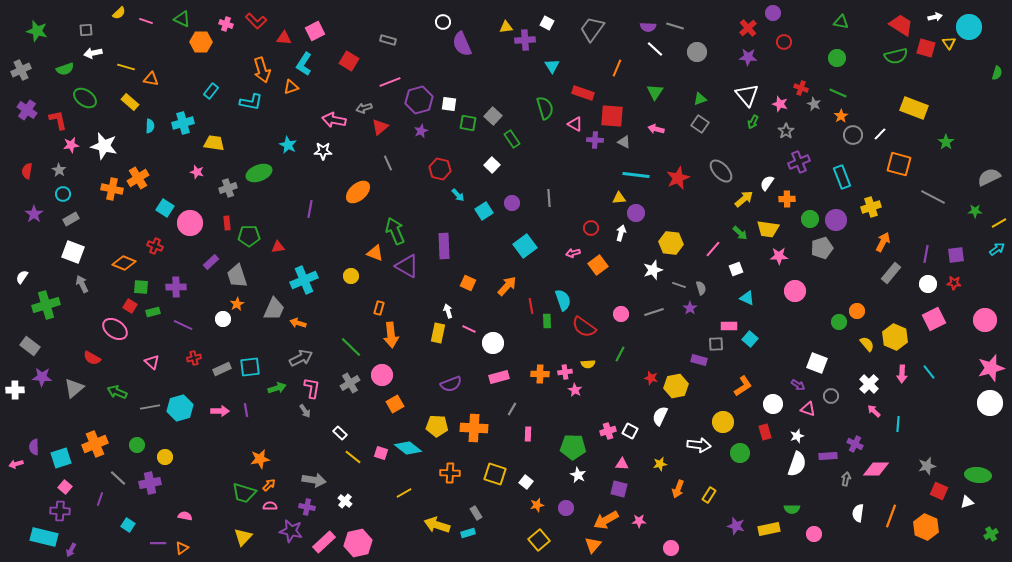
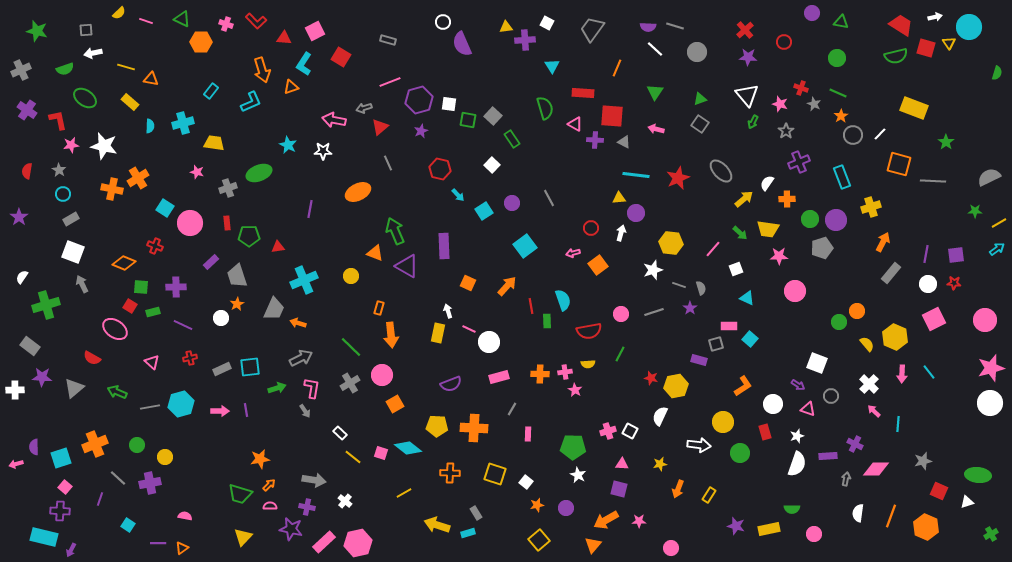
purple circle at (773, 13): moved 39 px right
red cross at (748, 28): moved 3 px left, 2 px down
red square at (349, 61): moved 8 px left, 4 px up
red rectangle at (583, 93): rotated 15 degrees counterclockwise
cyan L-shape at (251, 102): rotated 35 degrees counterclockwise
green square at (468, 123): moved 3 px up
orange ellipse at (358, 192): rotated 15 degrees clockwise
gray line at (933, 197): moved 16 px up; rotated 25 degrees counterclockwise
gray line at (549, 198): rotated 24 degrees counterclockwise
purple star at (34, 214): moved 15 px left, 3 px down
white circle at (223, 319): moved 2 px left, 1 px up
red semicircle at (584, 327): moved 5 px right, 4 px down; rotated 45 degrees counterclockwise
white circle at (493, 343): moved 4 px left, 1 px up
gray square at (716, 344): rotated 14 degrees counterclockwise
red cross at (194, 358): moved 4 px left
cyan hexagon at (180, 408): moved 1 px right, 4 px up
gray star at (927, 466): moved 4 px left, 5 px up
green trapezoid at (244, 493): moved 4 px left, 1 px down
purple star at (291, 531): moved 2 px up
